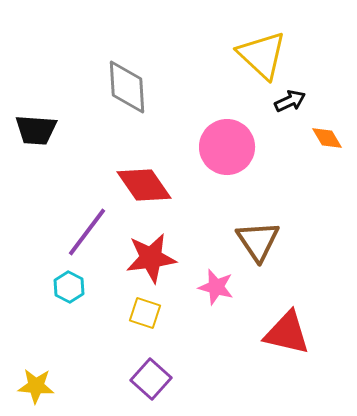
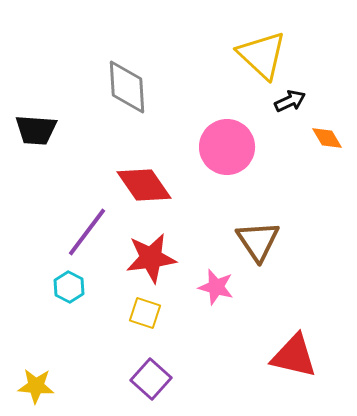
red triangle: moved 7 px right, 23 px down
